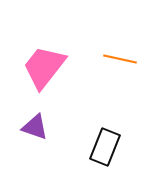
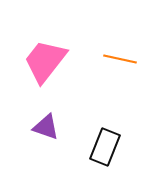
pink trapezoid: moved 1 px right, 6 px up
purple triangle: moved 11 px right
